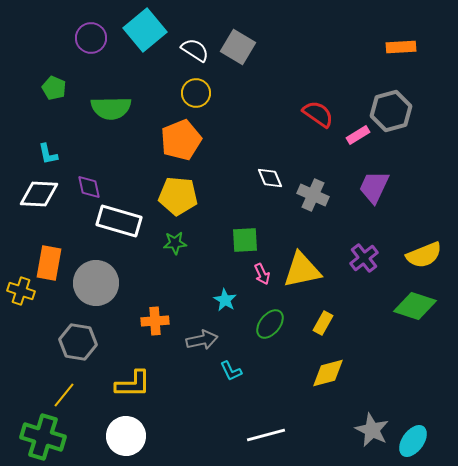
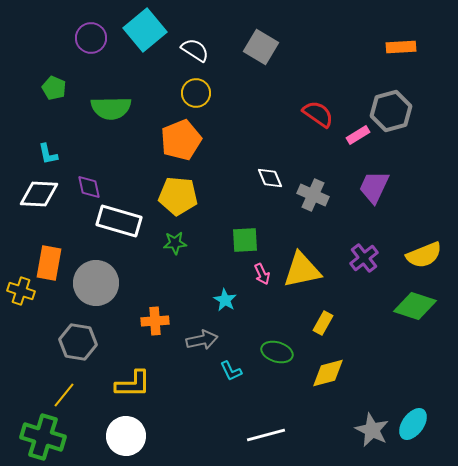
gray square at (238, 47): moved 23 px right
green ellipse at (270, 324): moved 7 px right, 28 px down; rotated 68 degrees clockwise
cyan ellipse at (413, 441): moved 17 px up
